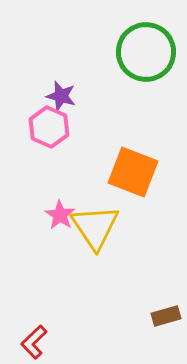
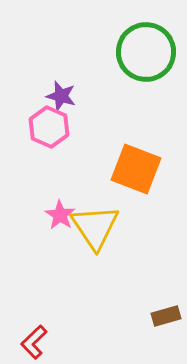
orange square: moved 3 px right, 3 px up
